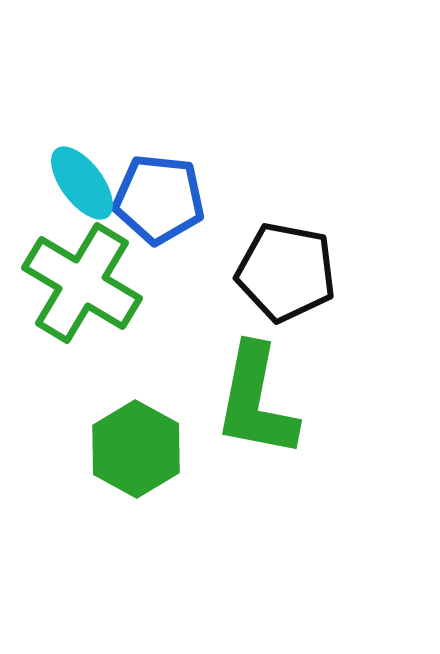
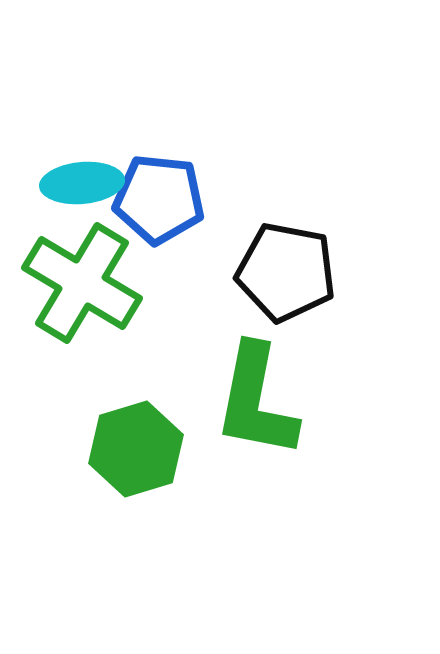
cyan ellipse: rotated 58 degrees counterclockwise
green hexagon: rotated 14 degrees clockwise
